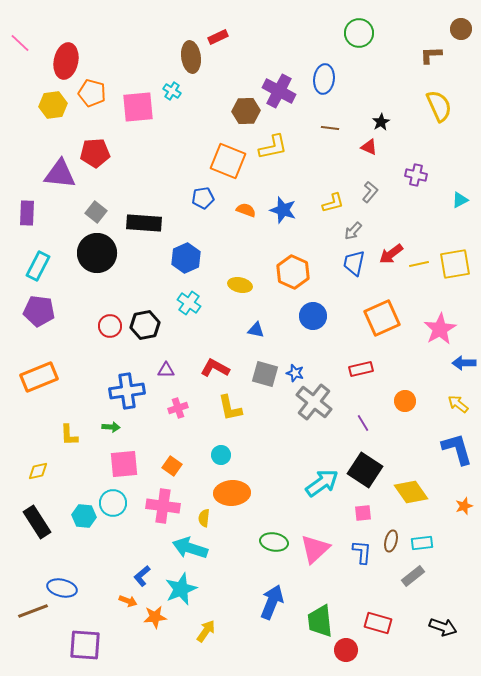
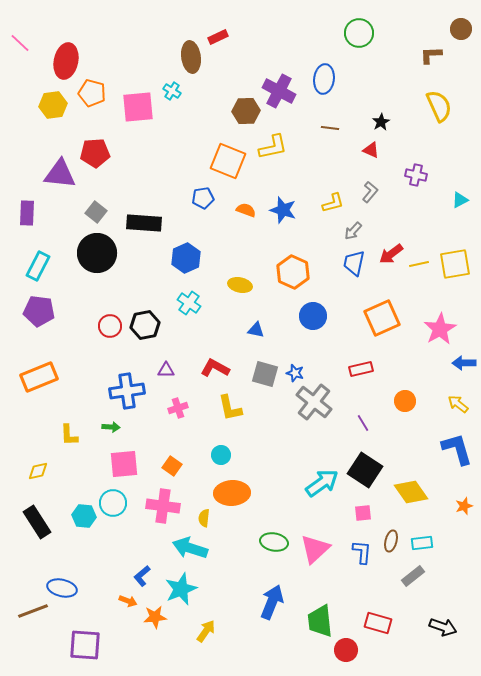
red triangle at (369, 147): moved 2 px right, 3 px down
